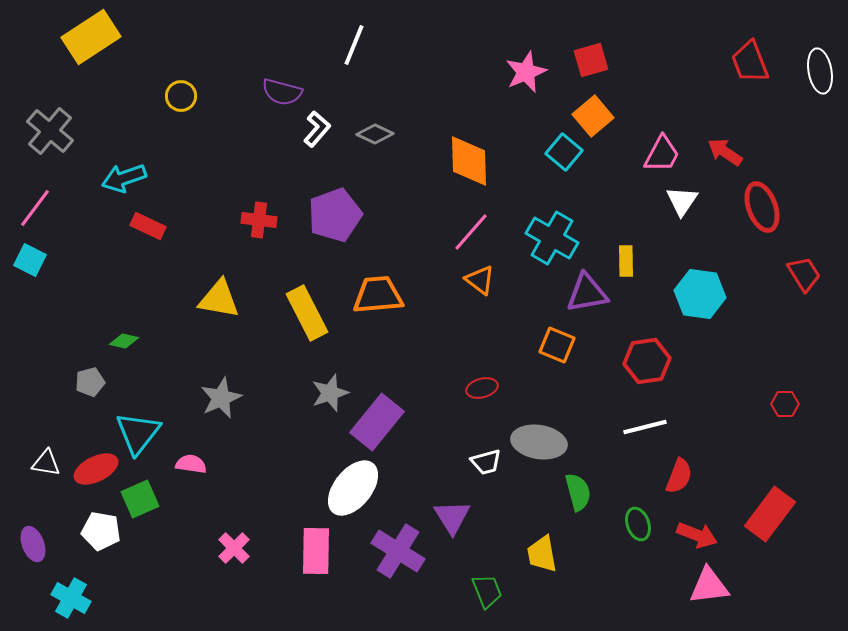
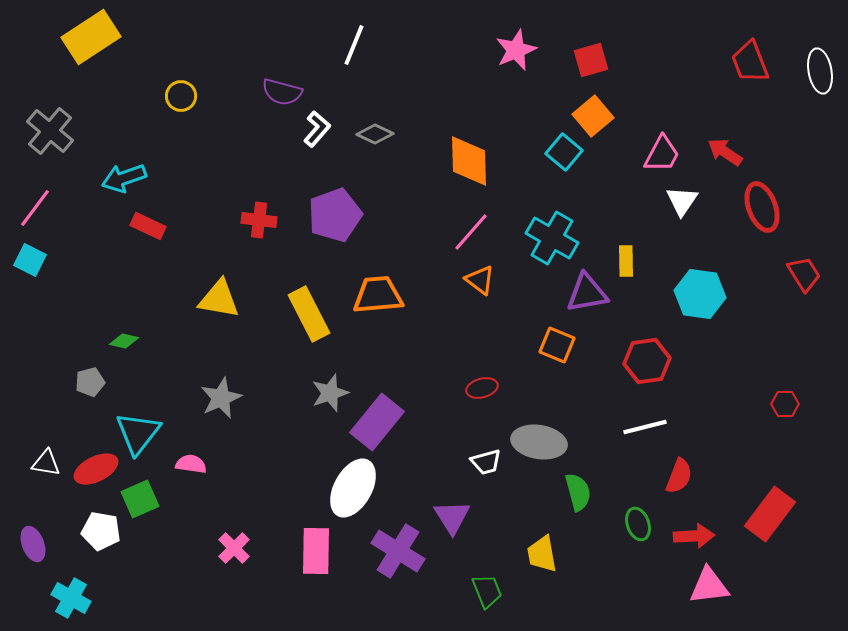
pink star at (526, 72): moved 10 px left, 22 px up
yellow rectangle at (307, 313): moved 2 px right, 1 px down
white ellipse at (353, 488): rotated 10 degrees counterclockwise
red arrow at (697, 535): moved 3 px left, 1 px down; rotated 24 degrees counterclockwise
